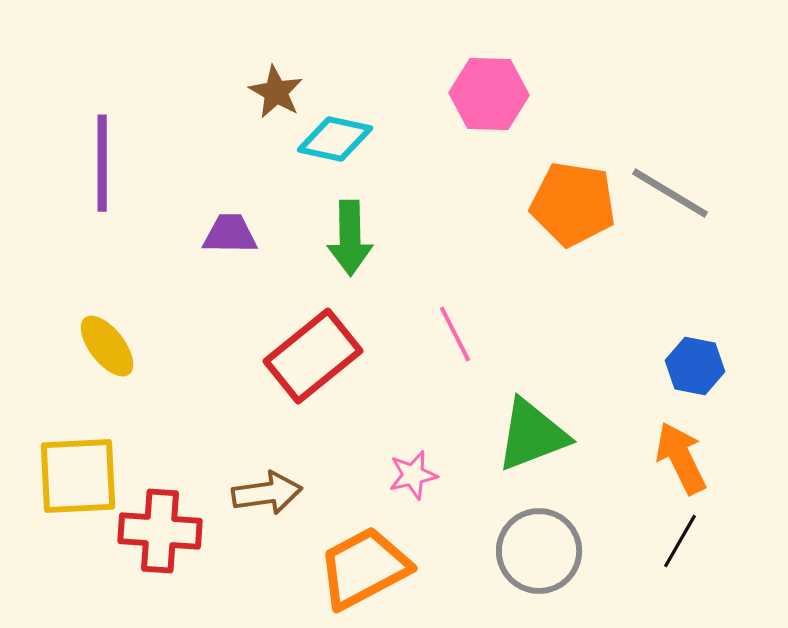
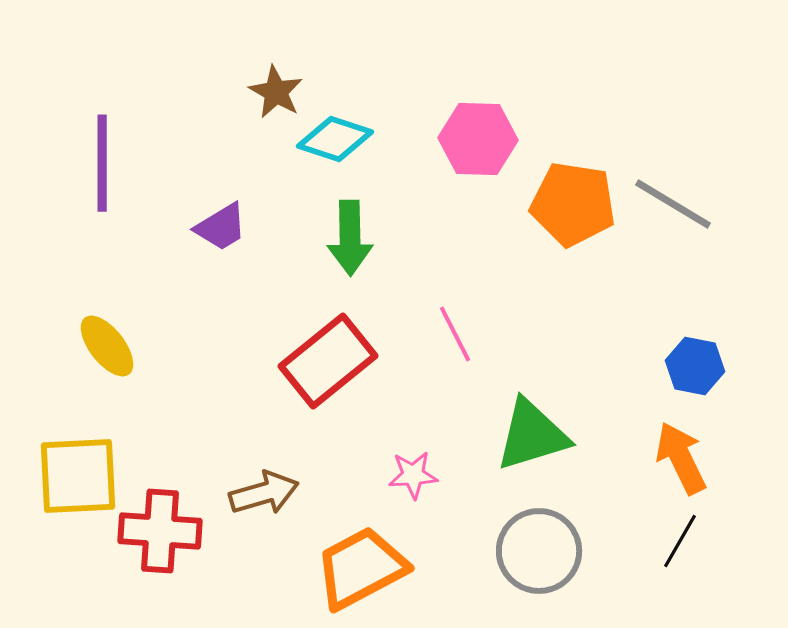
pink hexagon: moved 11 px left, 45 px down
cyan diamond: rotated 6 degrees clockwise
gray line: moved 3 px right, 11 px down
purple trapezoid: moved 9 px left, 7 px up; rotated 148 degrees clockwise
red rectangle: moved 15 px right, 5 px down
green triangle: rotated 4 degrees clockwise
pink star: rotated 9 degrees clockwise
brown arrow: moved 3 px left; rotated 8 degrees counterclockwise
orange trapezoid: moved 3 px left
